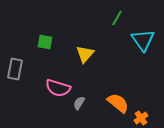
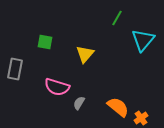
cyan triangle: rotated 15 degrees clockwise
pink semicircle: moved 1 px left, 1 px up
orange semicircle: moved 4 px down
